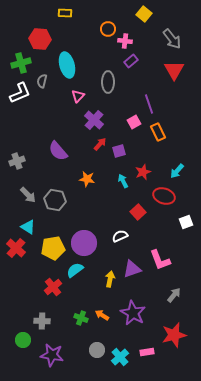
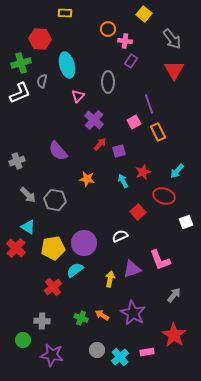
purple rectangle at (131, 61): rotated 16 degrees counterclockwise
red star at (174, 335): rotated 25 degrees counterclockwise
